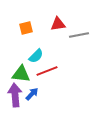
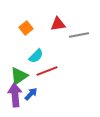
orange square: rotated 24 degrees counterclockwise
green triangle: moved 2 px left, 2 px down; rotated 42 degrees counterclockwise
blue arrow: moved 1 px left
